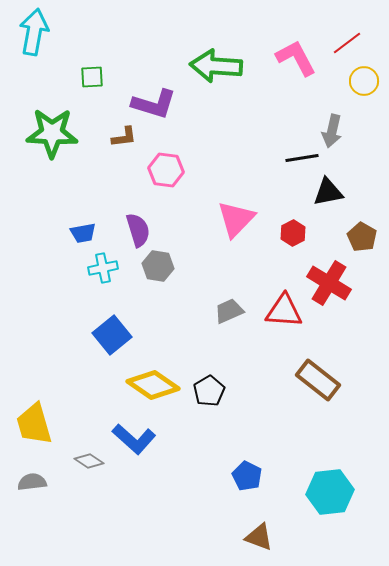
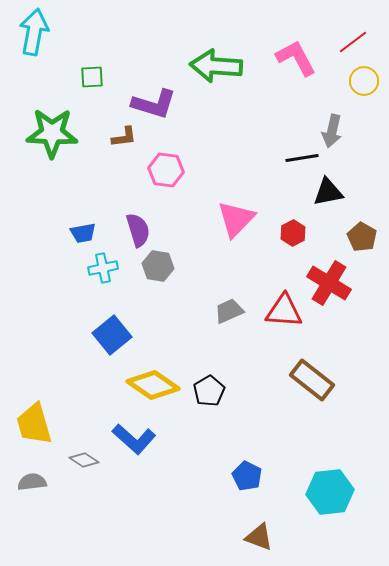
red line: moved 6 px right, 1 px up
brown rectangle: moved 6 px left
gray diamond: moved 5 px left, 1 px up
